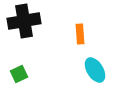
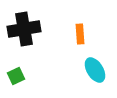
black cross: moved 8 px down
green square: moved 3 px left, 2 px down
